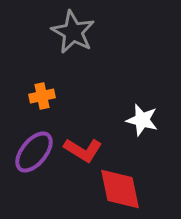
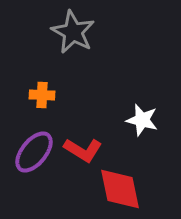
orange cross: moved 1 px up; rotated 15 degrees clockwise
